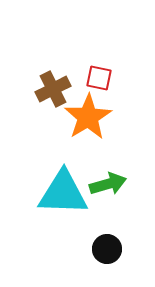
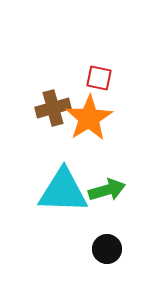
brown cross: moved 19 px down; rotated 12 degrees clockwise
orange star: moved 1 px right, 1 px down
green arrow: moved 1 px left, 6 px down
cyan triangle: moved 2 px up
